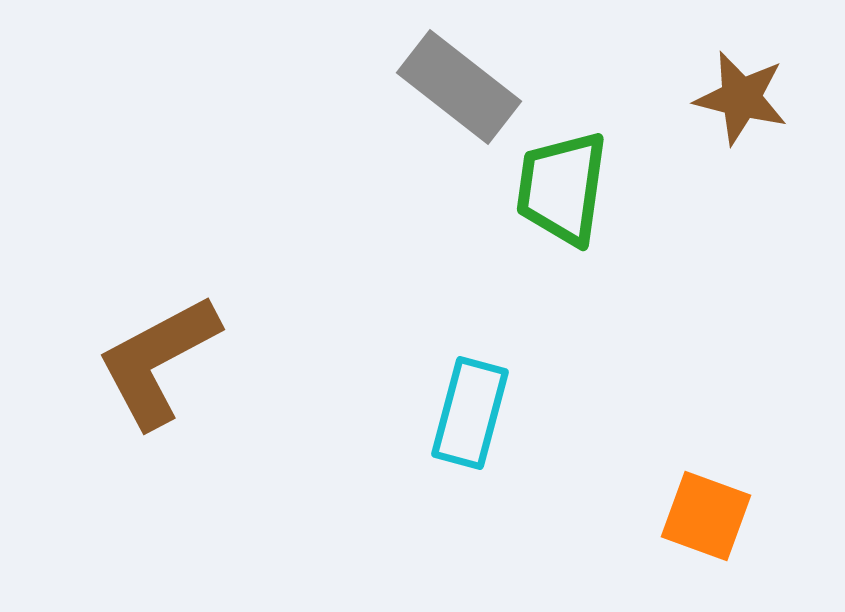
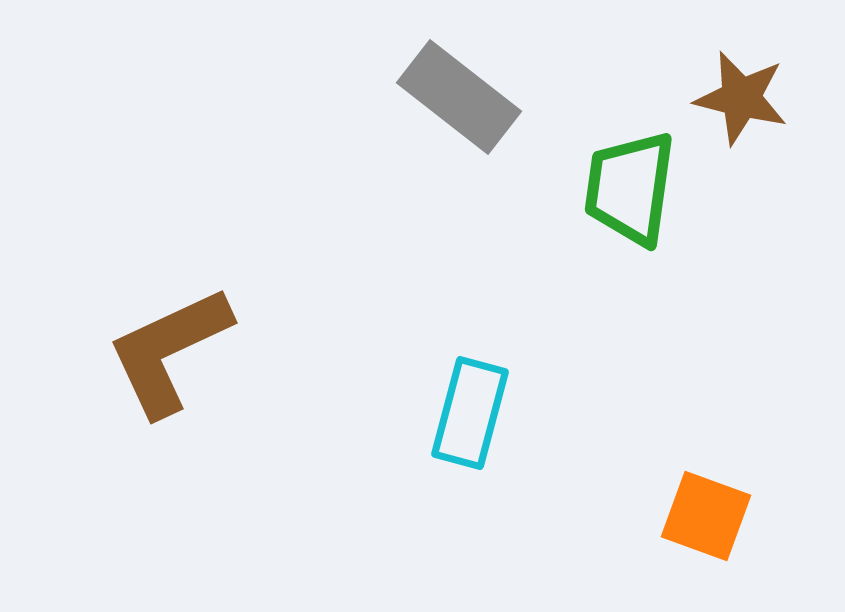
gray rectangle: moved 10 px down
green trapezoid: moved 68 px right
brown L-shape: moved 11 px right, 10 px up; rotated 3 degrees clockwise
